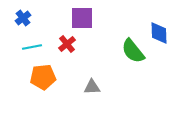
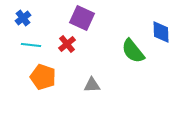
purple square: rotated 25 degrees clockwise
blue diamond: moved 2 px right, 1 px up
cyan line: moved 1 px left, 2 px up; rotated 18 degrees clockwise
orange pentagon: rotated 25 degrees clockwise
gray triangle: moved 2 px up
